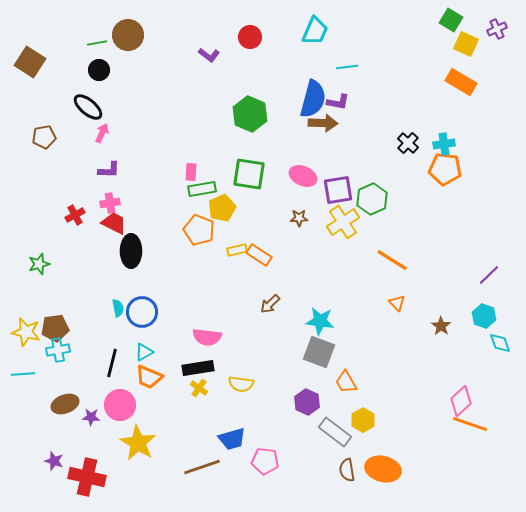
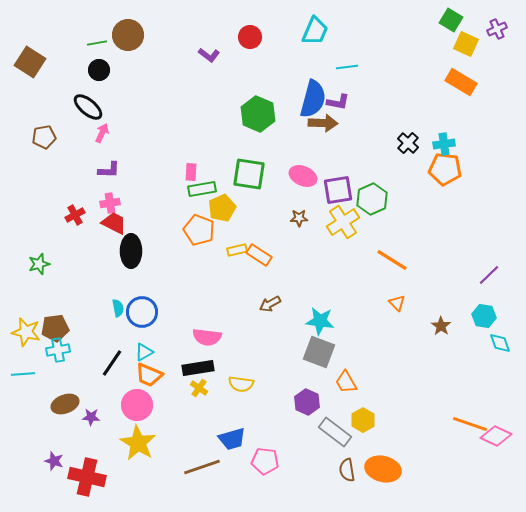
green hexagon at (250, 114): moved 8 px right
brown arrow at (270, 304): rotated 15 degrees clockwise
cyan hexagon at (484, 316): rotated 10 degrees counterclockwise
black line at (112, 363): rotated 20 degrees clockwise
orange trapezoid at (149, 377): moved 2 px up
pink diamond at (461, 401): moved 35 px right, 35 px down; rotated 68 degrees clockwise
pink circle at (120, 405): moved 17 px right
